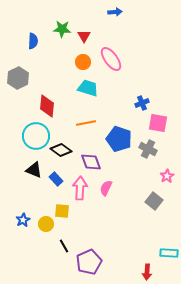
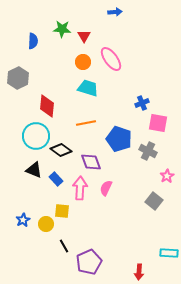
gray cross: moved 2 px down
red arrow: moved 8 px left
